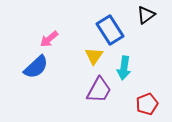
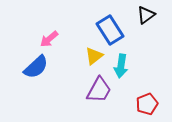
yellow triangle: rotated 18 degrees clockwise
cyan arrow: moved 3 px left, 2 px up
